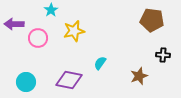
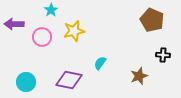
brown pentagon: rotated 15 degrees clockwise
pink circle: moved 4 px right, 1 px up
